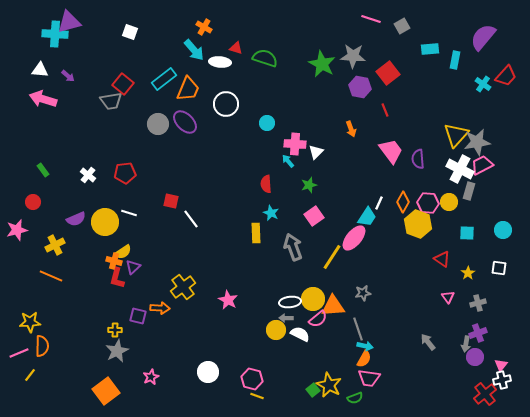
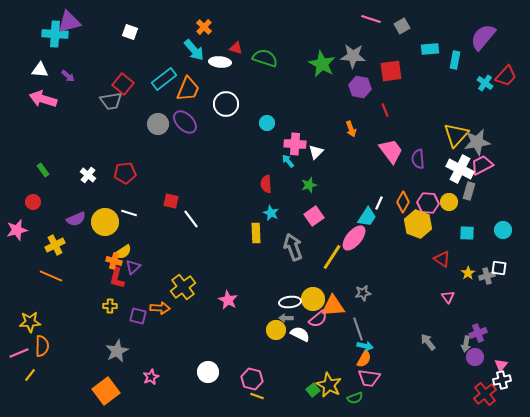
orange cross at (204, 27): rotated 14 degrees clockwise
red square at (388, 73): moved 3 px right, 2 px up; rotated 30 degrees clockwise
cyan cross at (483, 84): moved 2 px right, 1 px up
gray cross at (478, 303): moved 9 px right, 27 px up
yellow cross at (115, 330): moved 5 px left, 24 px up
